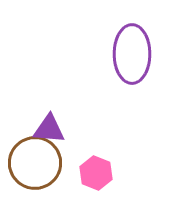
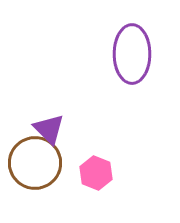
purple triangle: rotated 40 degrees clockwise
